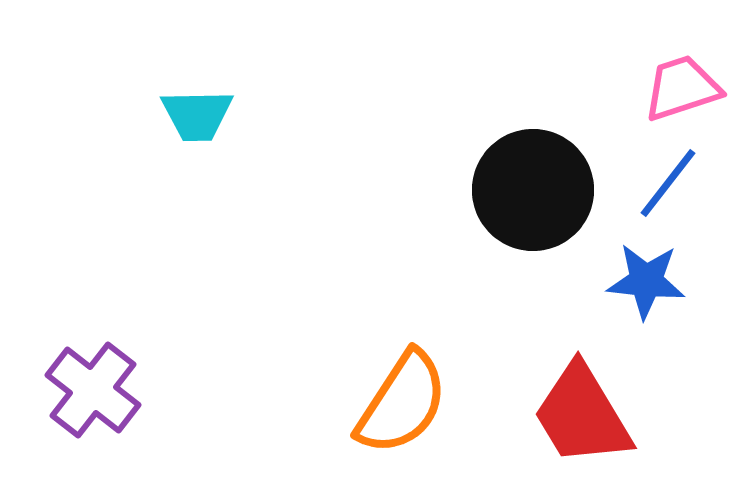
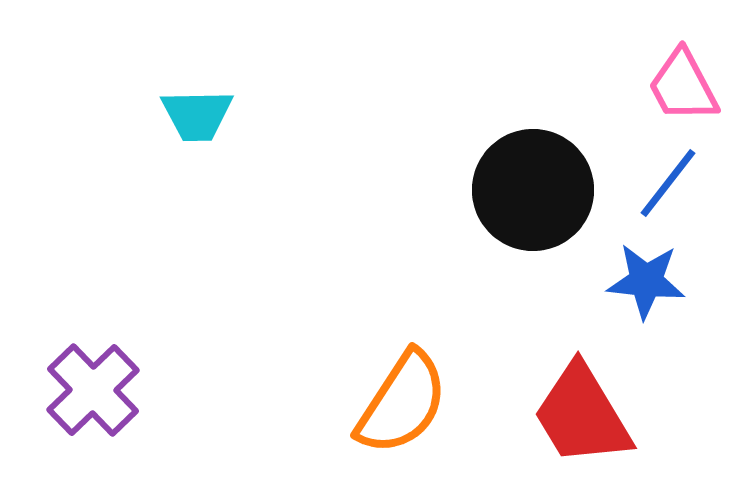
pink trapezoid: moved 1 px right, 2 px up; rotated 100 degrees counterclockwise
purple cross: rotated 8 degrees clockwise
